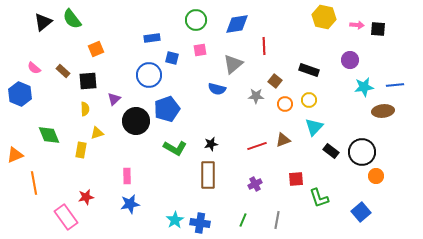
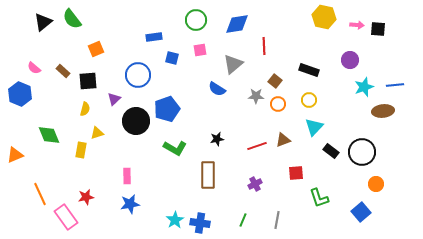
blue rectangle at (152, 38): moved 2 px right, 1 px up
blue circle at (149, 75): moved 11 px left
cyan star at (364, 87): rotated 12 degrees counterclockwise
blue semicircle at (217, 89): rotated 18 degrees clockwise
orange circle at (285, 104): moved 7 px left
yellow semicircle at (85, 109): rotated 16 degrees clockwise
black star at (211, 144): moved 6 px right, 5 px up
orange circle at (376, 176): moved 8 px down
red square at (296, 179): moved 6 px up
orange line at (34, 183): moved 6 px right, 11 px down; rotated 15 degrees counterclockwise
